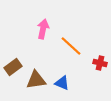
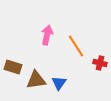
pink arrow: moved 4 px right, 6 px down
orange line: moved 5 px right; rotated 15 degrees clockwise
brown rectangle: rotated 54 degrees clockwise
blue triangle: moved 3 px left; rotated 42 degrees clockwise
